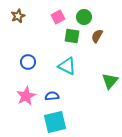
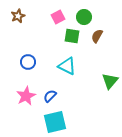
blue semicircle: moved 2 px left; rotated 40 degrees counterclockwise
